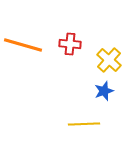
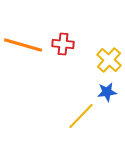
red cross: moved 7 px left
blue star: moved 3 px right, 1 px down; rotated 12 degrees clockwise
yellow line: moved 3 px left, 8 px up; rotated 44 degrees counterclockwise
